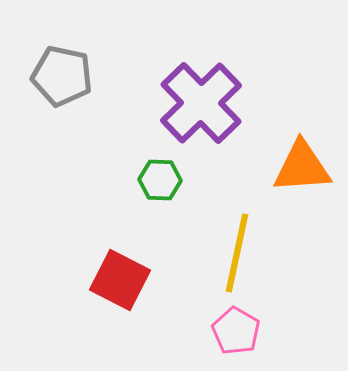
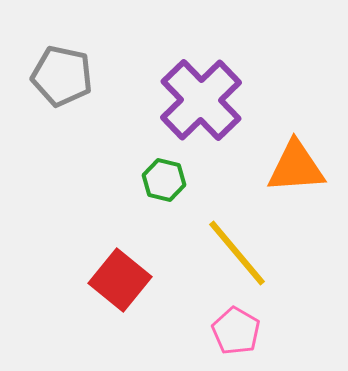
purple cross: moved 3 px up
orange triangle: moved 6 px left
green hexagon: moved 4 px right; rotated 12 degrees clockwise
yellow line: rotated 52 degrees counterclockwise
red square: rotated 12 degrees clockwise
